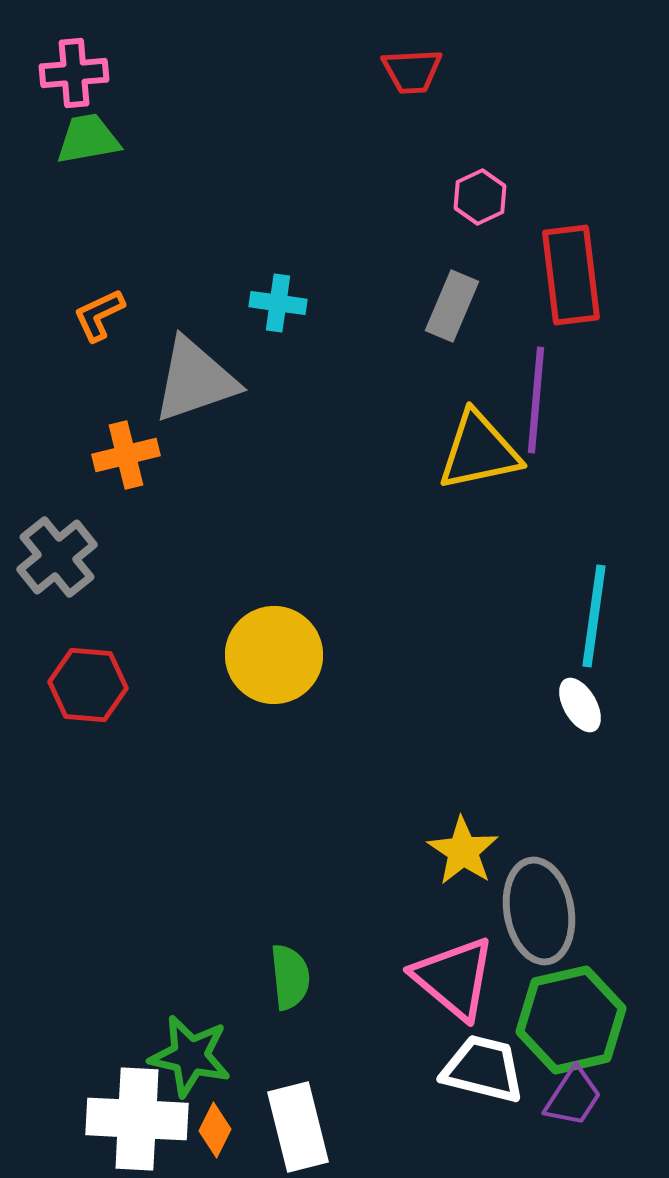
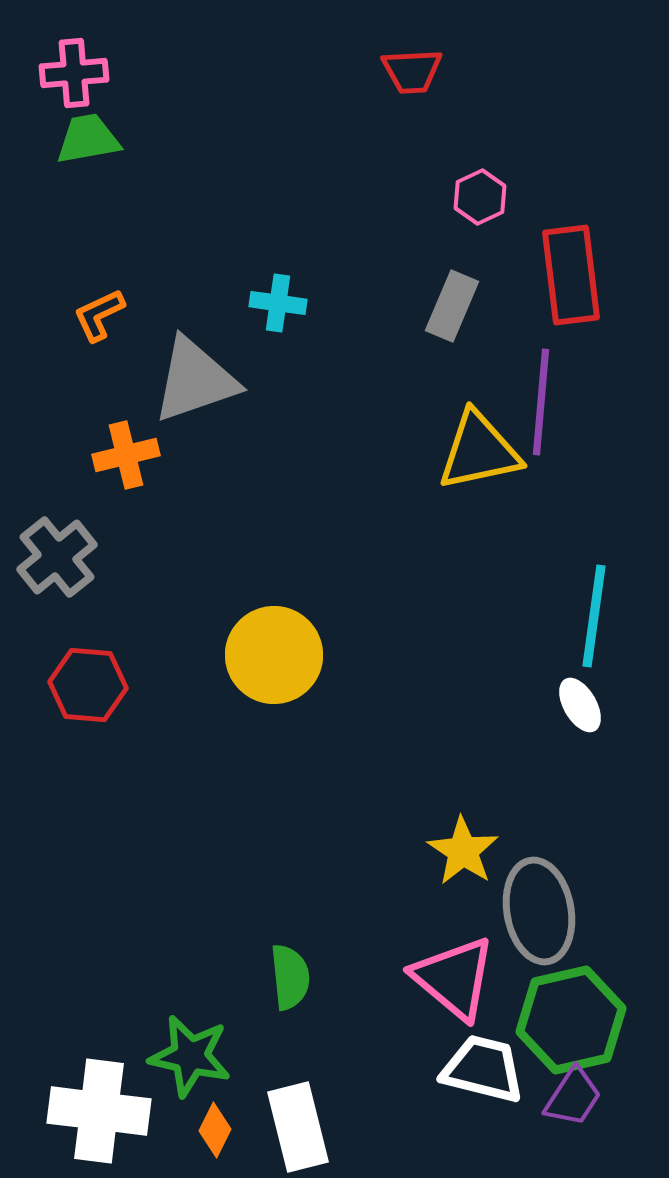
purple line: moved 5 px right, 2 px down
white cross: moved 38 px left, 8 px up; rotated 4 degrees clockwise
